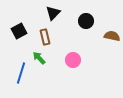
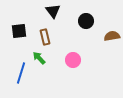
black triangle: moved 2 px up; rotated 21 degrees counterclockwise
black square: rotated 21 degrees clockwise
brown semicircle: rotated 21 degrees counterclockwise
